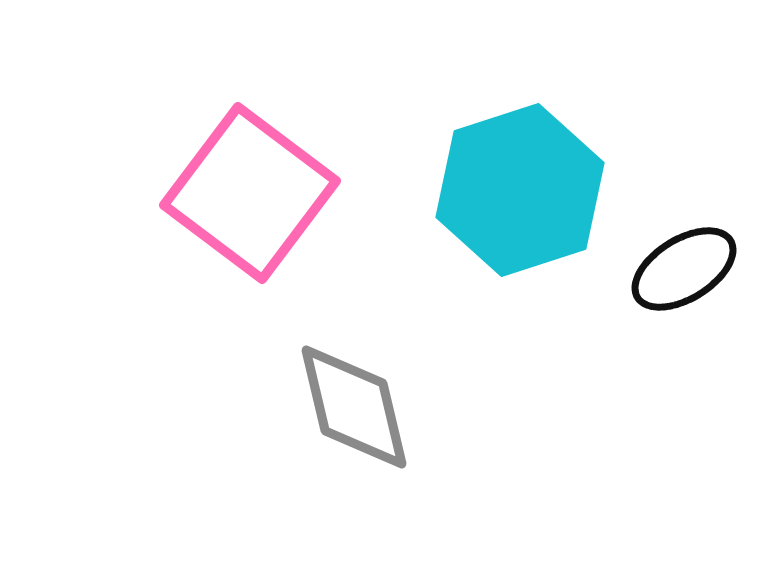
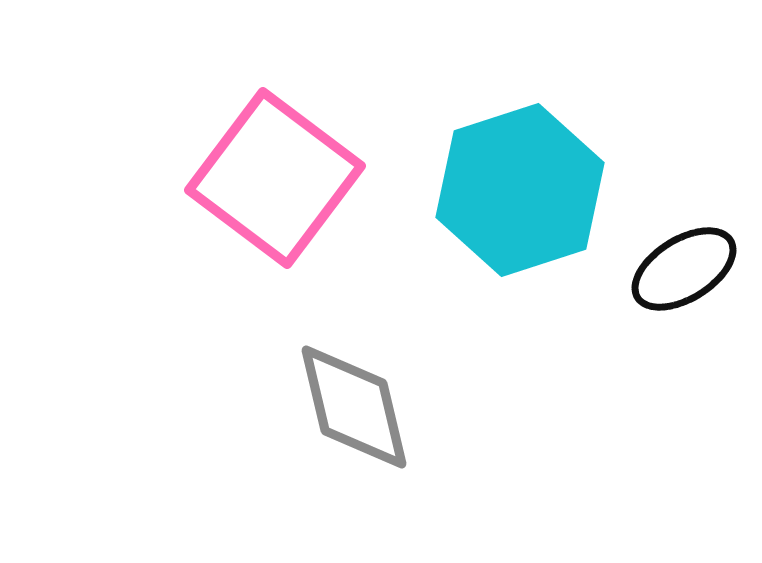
pink square: moved 25 px right, 15 px up
